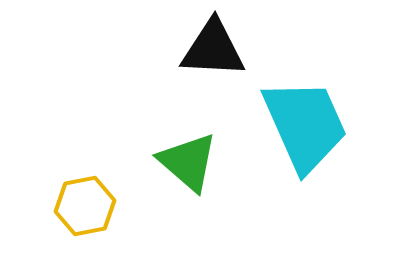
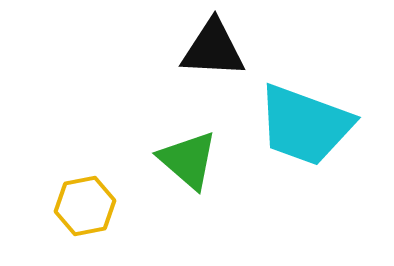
cyan trapezoid: rotated 134 degrees clockwise
green triangle: moved 2 px up
